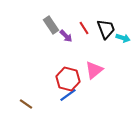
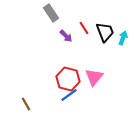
gray rectangle: moved 12 px up
black trapezoid: moved 1 px left, 3 px down
cyan arrow: rotated 88 degrees counterclockwise
pink triangle: moved 7 px down; rotated 12 degrees counterclockwise
blue line: moved 1 px right
brown line: rotated 24 degrees clockwise
